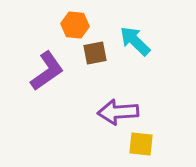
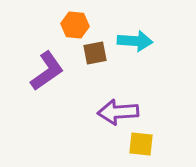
cyan arrow: rotated 140 degrees clockwise
